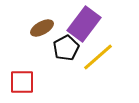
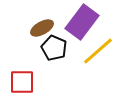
purple rectangle: moved 2 px left, 2 px up
black pentagon: moved 12 px left; rotated 20 degrees counterclockwise
yellow line: moved 6 px up
